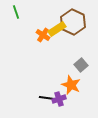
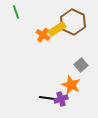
purple cross: moved 2 px right
